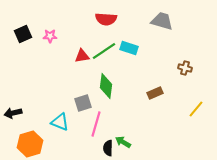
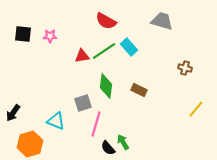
red semicircle: moved 2 px down; rotated 25 degrees clockwise
black square: rotated 30 degrees clockwise
cyan rectangle: moved 1 px up; rotated 30 degrees clockwise
brown rectangle: moved 16 px left, 3 px up; rotated 49 degrees clockwise
black arrow: rotated 42 degrees counterclockwise
cyan triangle: moved 4 px left, 1 px up
green arrow: rotated 28 degrees clockwise
black semicircle: rotated 42 degrees counterclockwise
